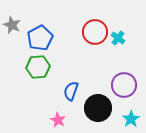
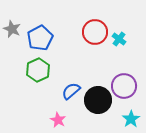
gray star: moved 4 px down
cyan cross: moved 1 px right, 1 px down
green hexagon: moved 3 px down; rotated 20 degrees counterclockwise
purple circle: moved 1 px down
blue semicircle: rotated 30 degrees clockwise
black circle: moved 8 px up
